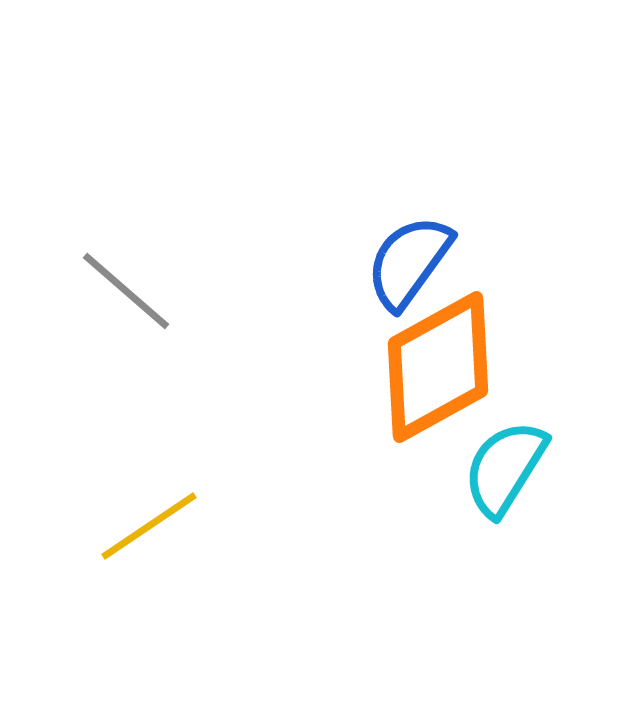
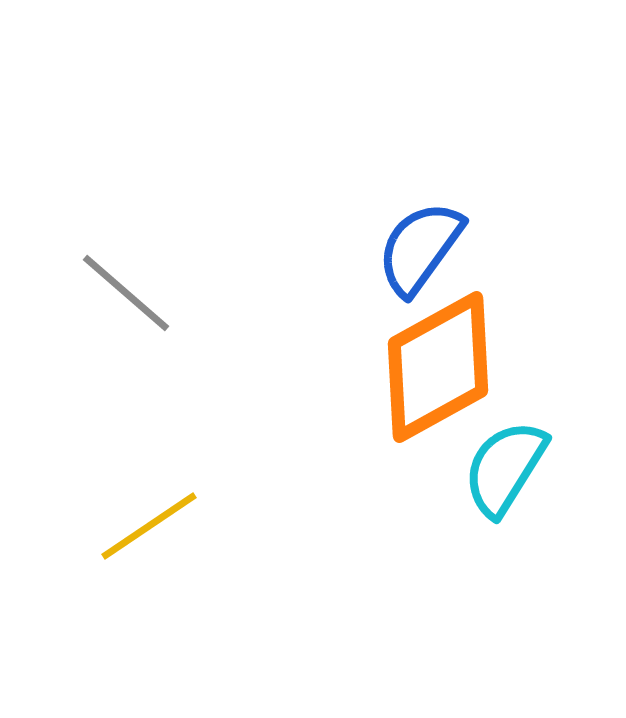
blue semicircle: moved 11 px right, 14 px up
gray line: moved 2 px down
